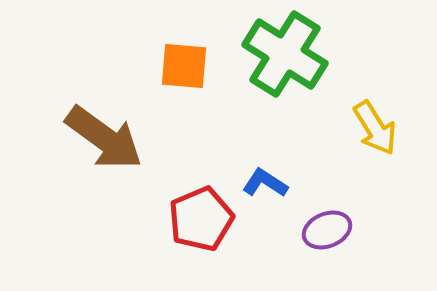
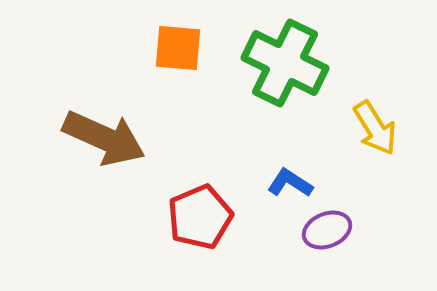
green cross: moved 9 px down; rotated 6 degrees counterclockwise
orange square: moved 6 px left, 18 px up
brown arrow: rotated 12 degrees counterclockwise
blue L-shape: moved 25 px right
red pentagon: moved 1 px left, 2 px up
